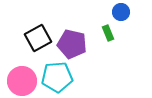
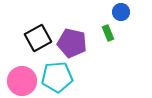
purple pentagon: moved 1 px up
